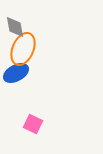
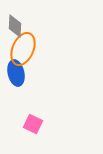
gray diamond: moved 1 px up; rotated 15 degrees clockwise
blue ellipse: rotated 75 degrees counterclockwise
